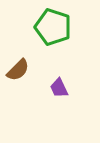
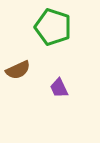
brown semicircle: rotated 20 degrees clockwise
